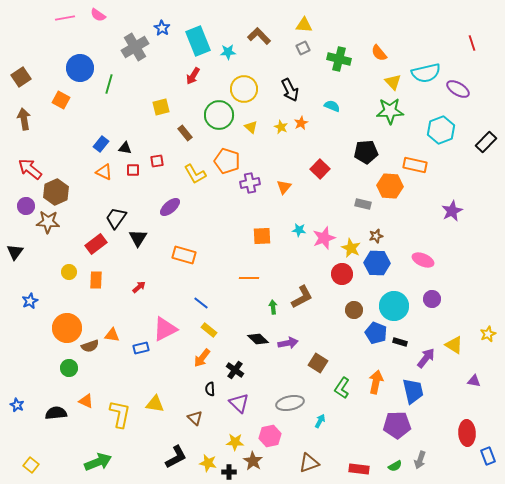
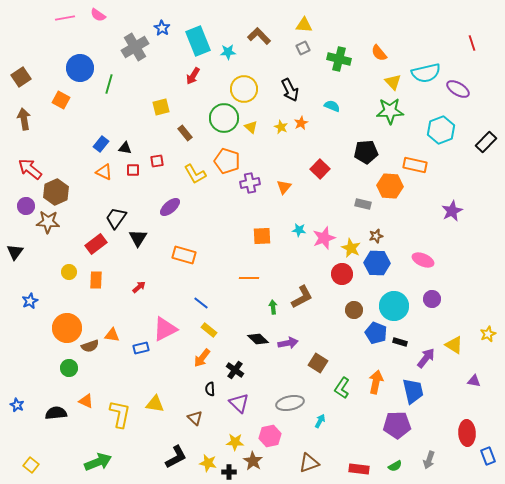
green circle at (219, 115): moved 5 px right, 3 px down
gray arrow at (420, 460): moved 9 px right
